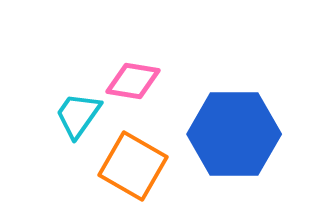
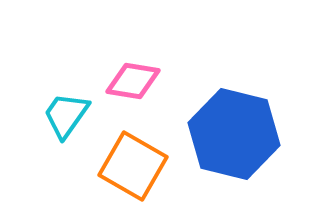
cyan trapezoid: moved 12 px left
blue hexagon: rotated 14 degrees clockwise
